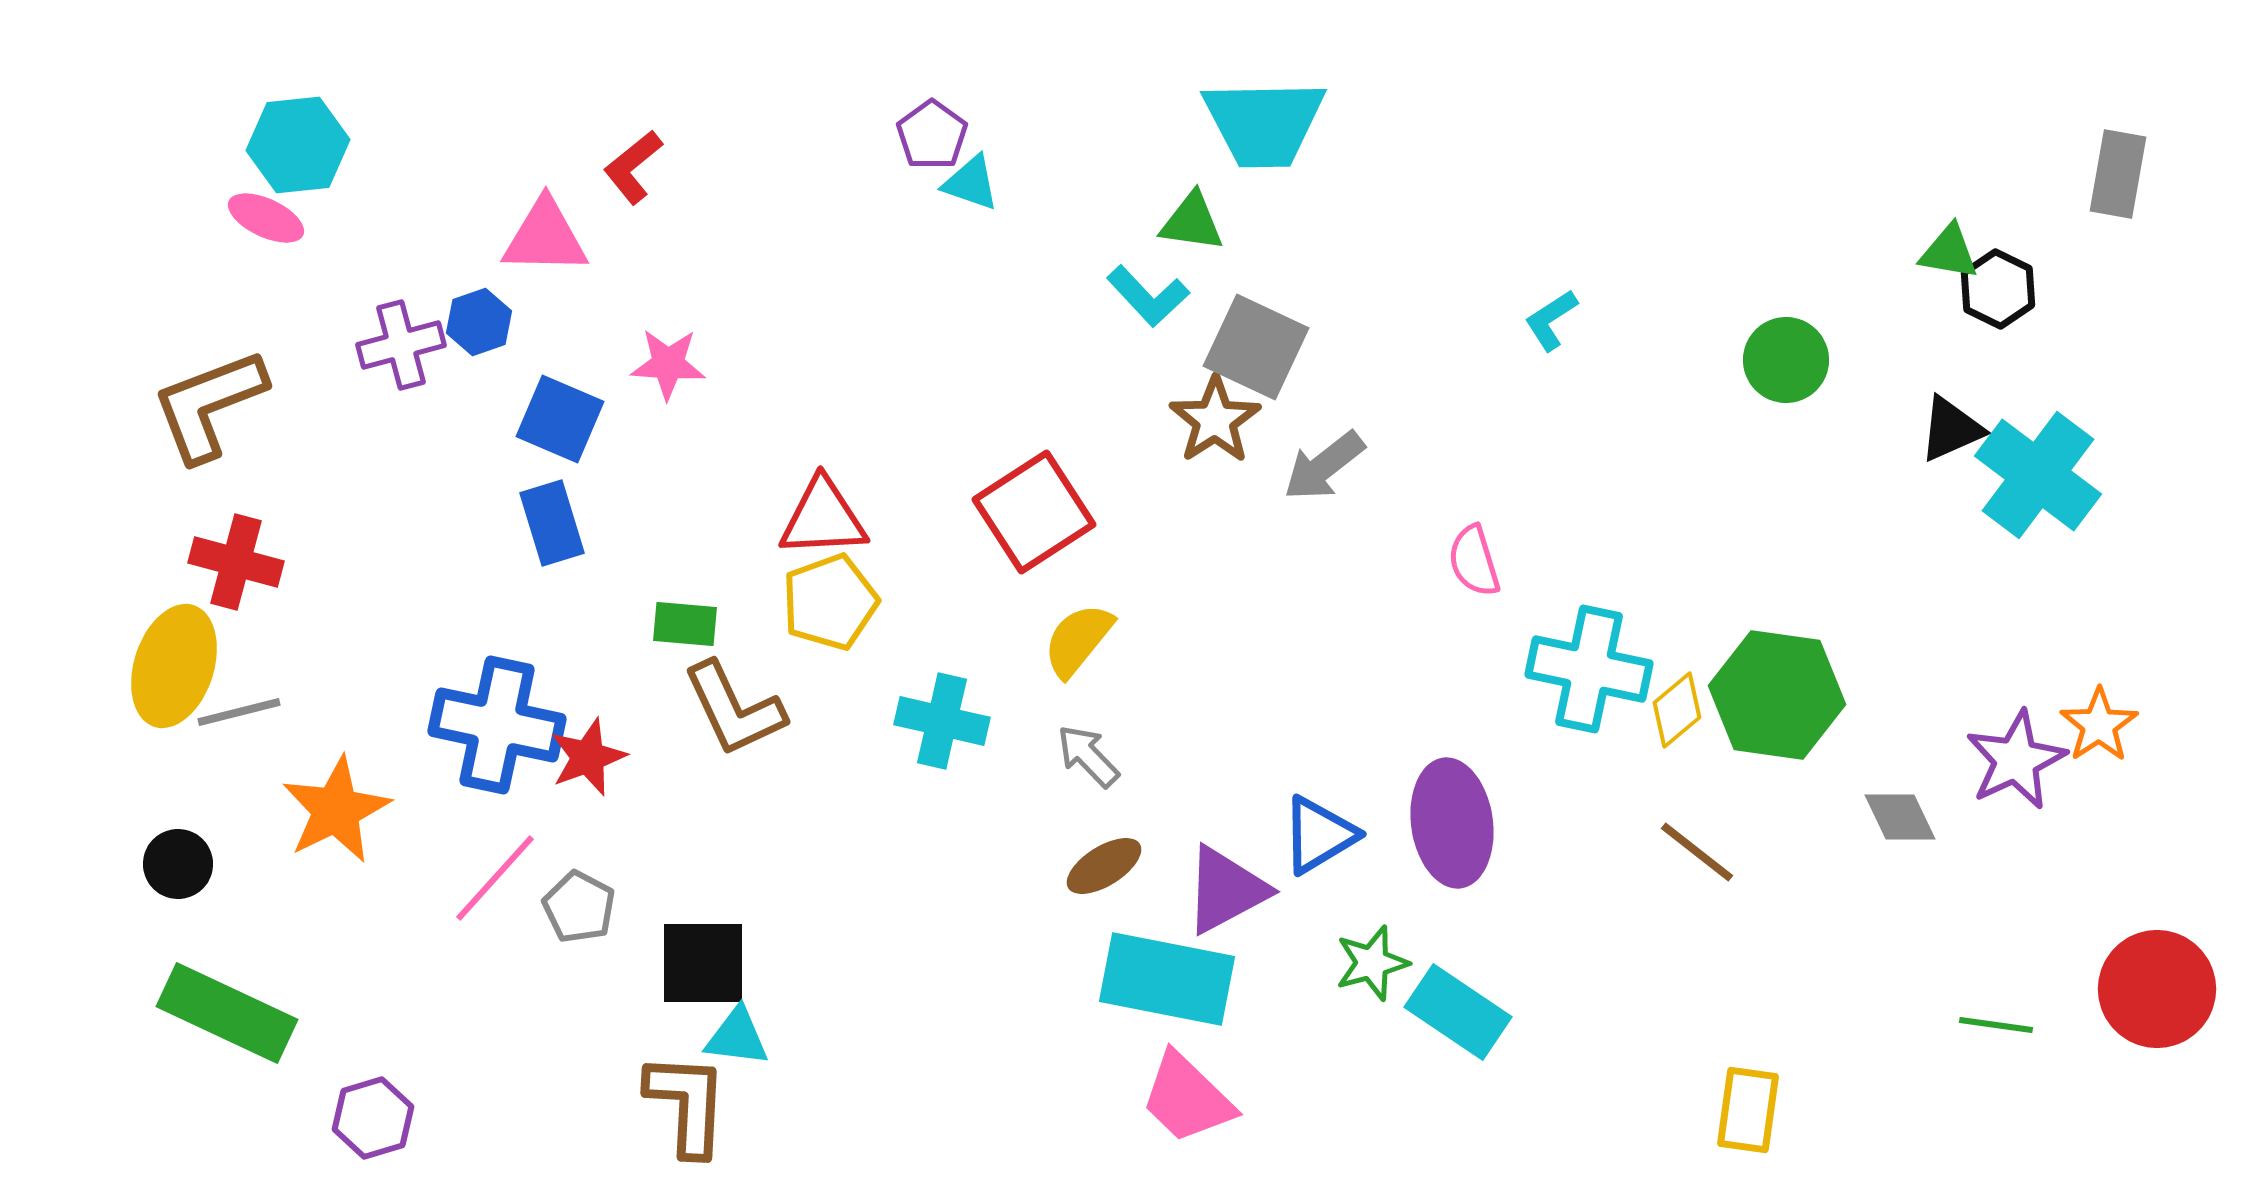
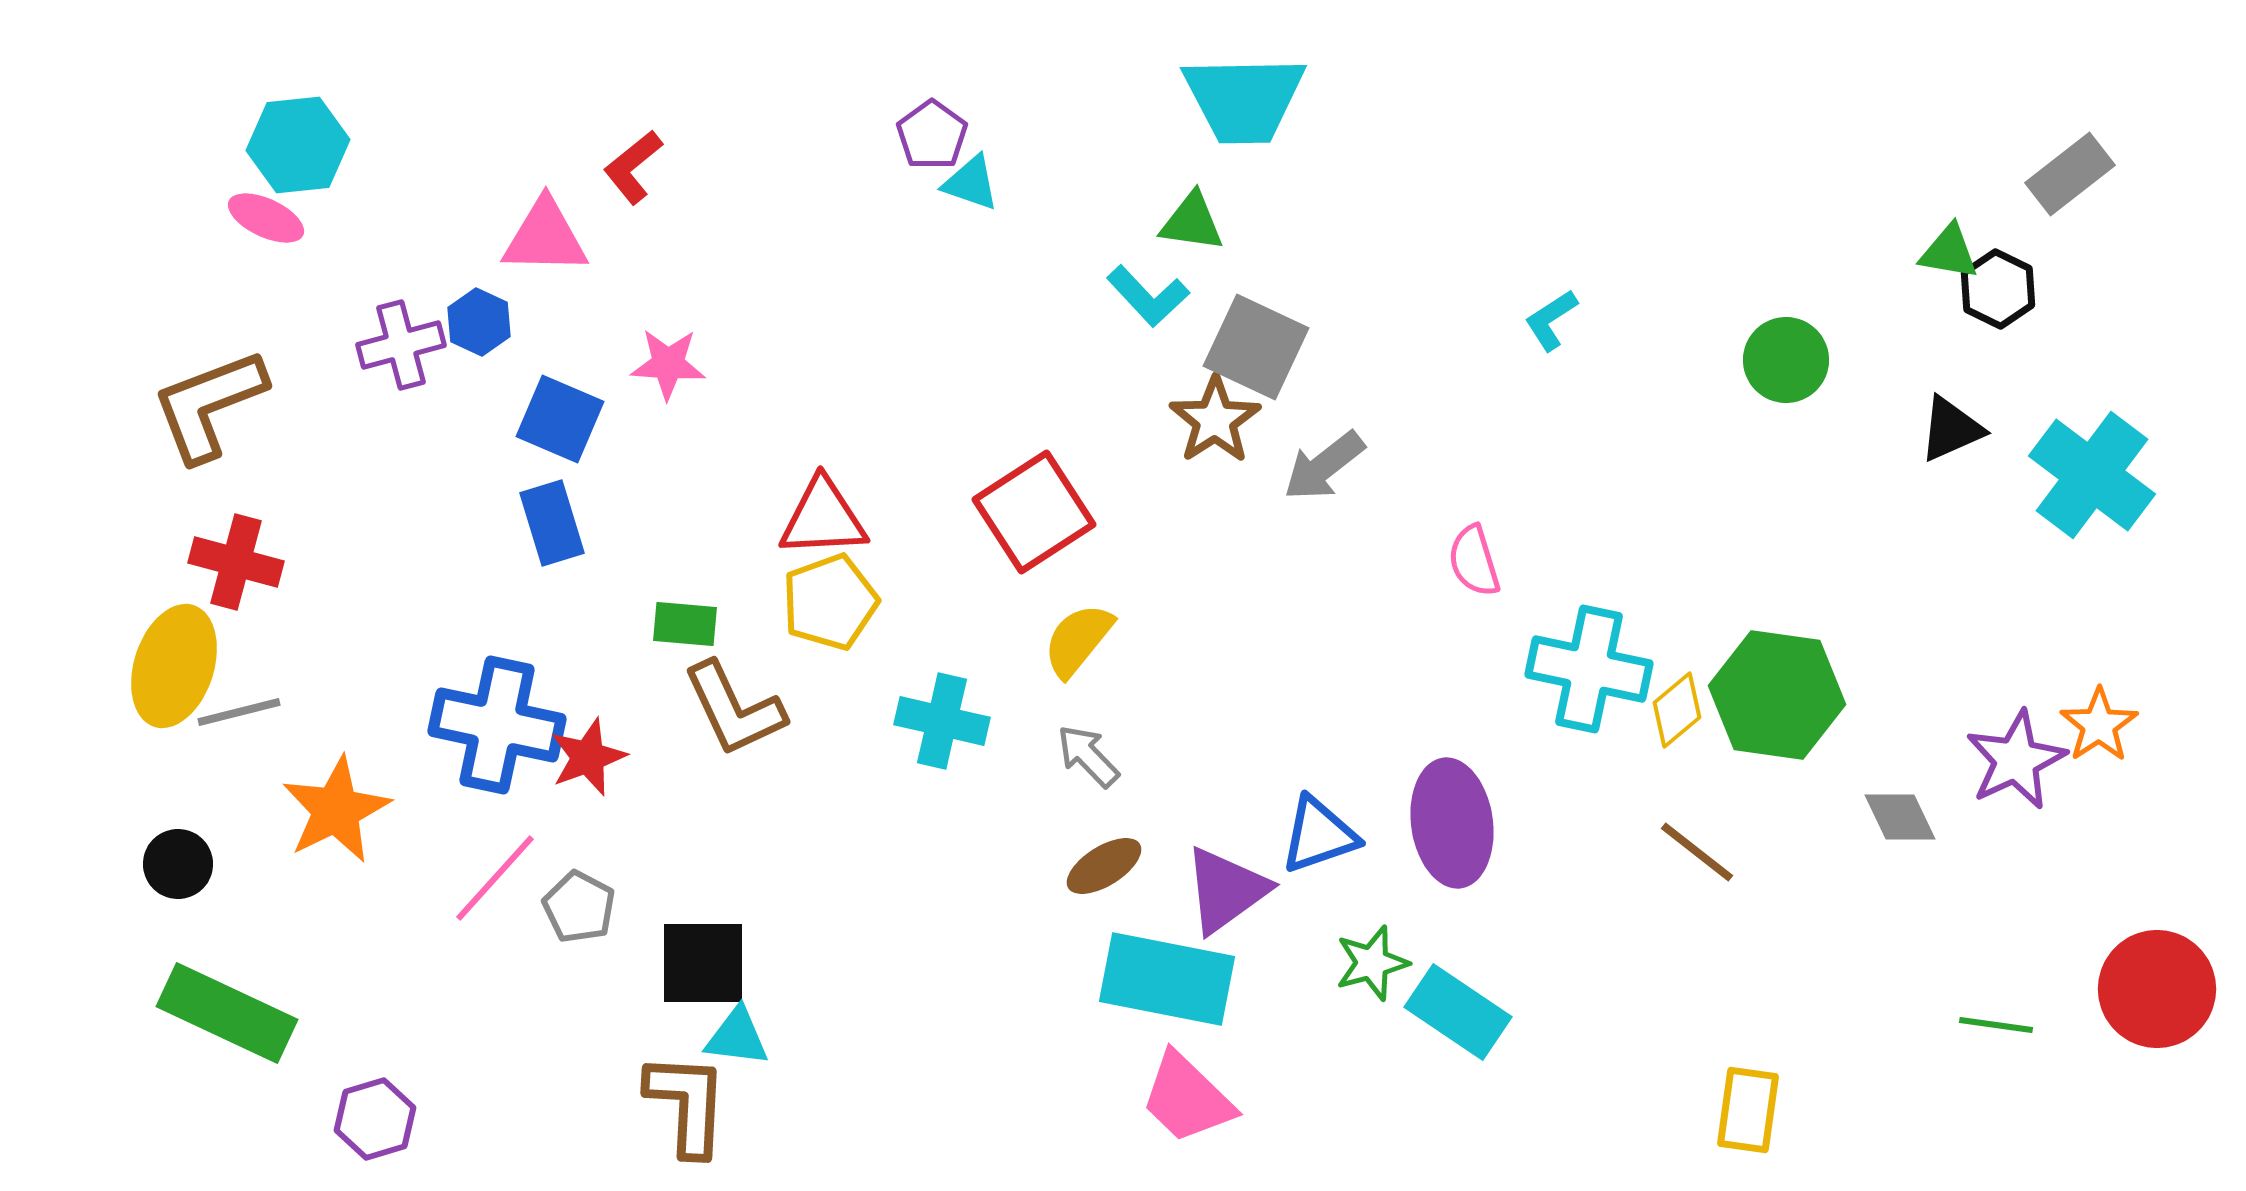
cyan trapezoid at (1264, 123): moved 20 px left, 24 px up
gray rectangle at (2118, 174): moved 48 px left; rotated 42 degrees clockwise
blue hexagon at (479, 322): rotated 16 degrees counterclockwise
cyan cross at (2038, 475): moved 54 px right
blue triangle at (1319, 835): rotated 12 degrees clockwise
purple triangle at (1226, 890): rotated 8 degrees counterclockwise
purple hexagon at (373, 1118): moved 2 px right, 1 px down
